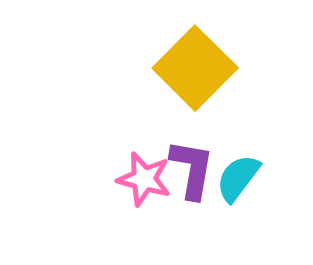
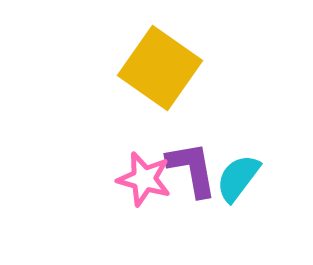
yellow square: moved 35 px left; rotated 10 degrees counterclockwise
purple L-shape: rotated 20 degrees counterclockwise
